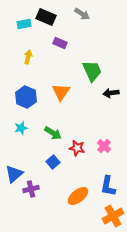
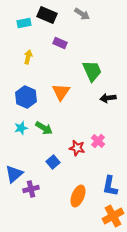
black rectangle: moved 1 px right, 2 px up
cyan rectangle: moved 1 px up
black arrow: moved 3 px left, 5 px down
green arrow: moved 9 px left, 5 px up
pink cross: moved 6 px left, 5 px up
blue L-shape: moved 2 px right
orange ellipse: rotated 30 degrees counterclockwise
